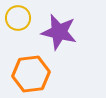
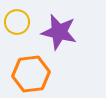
yellow circle: moved 1 px left, 4 px down
